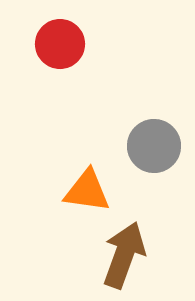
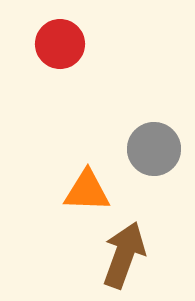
gray circle: moved 3 px down
orange triangle: rotated 6 degrees counterclockwise
